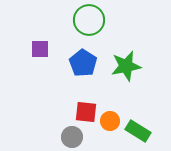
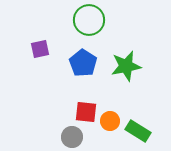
purple square: rotated 12 degrees counterclockwise
